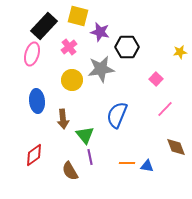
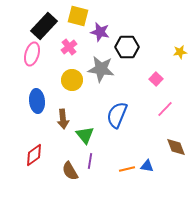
gray star: rotated 16 degrees clockwise
purple line: moved 4 px down; rotated 21 degrees clockwise
orange line: moved 6 px down; rotated 14 degrees counterclockwise
